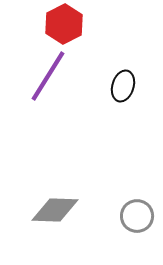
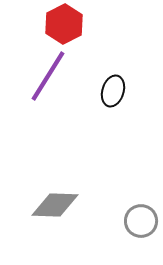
black ellipse: moved 10 px left, 5 px down
gray diamond: moved 5 px up
gray circle: moved 4 px right, 5 px down
